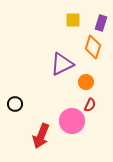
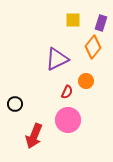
orange diamond: rotated 20 degrees clockwise
purple triangle: moved 5 px left, 5 px up
orange circle: moved 1 px up
red semicircle: moved 23 px left, 13 px up
pink circle: moved 4 px left, 1 px up
red arrow: moved 7 px left
